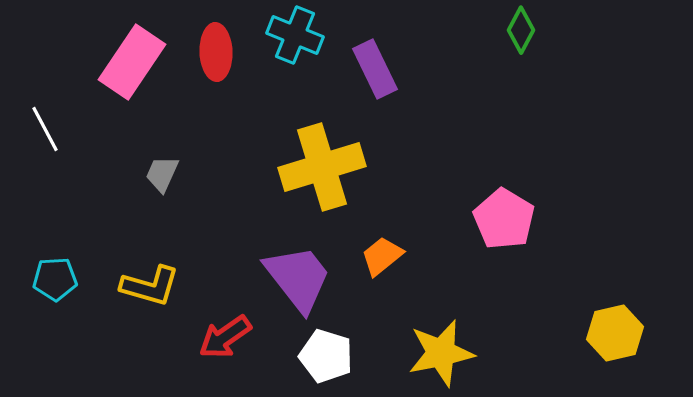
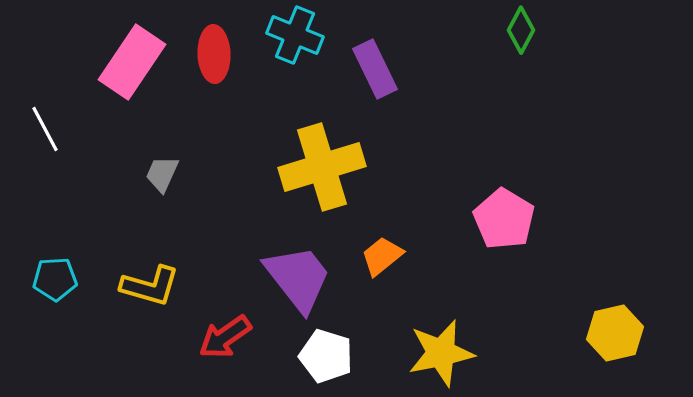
red ellipse: moved 2 px left, 2 px down
